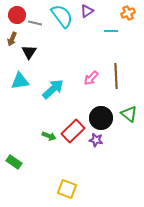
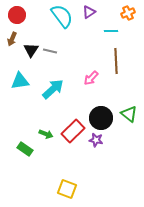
purple triangle: moved 2 px right, 1 px down
gray line: moved 15 px right, 28 px down
black triangle: moved 2 px right, 2 px up
brown line: moved 15 px up
green arrow: moved 3 px left, 2 px up
green rectangle: moved 11 px right, 13 px up
